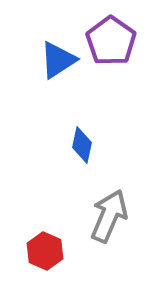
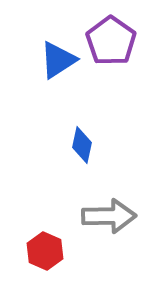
gray arrow: rotated 66 degrees clockwise
